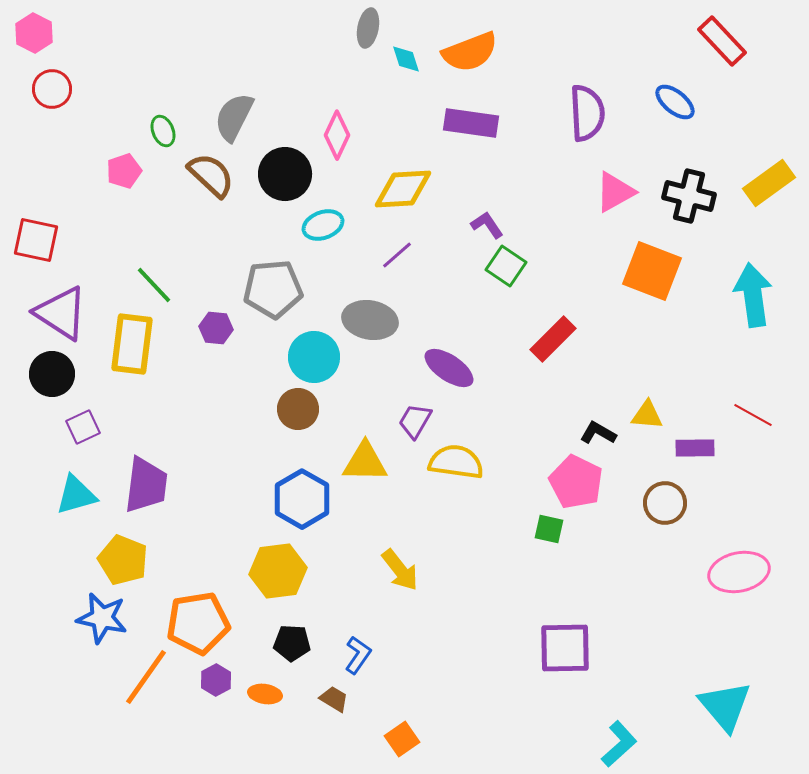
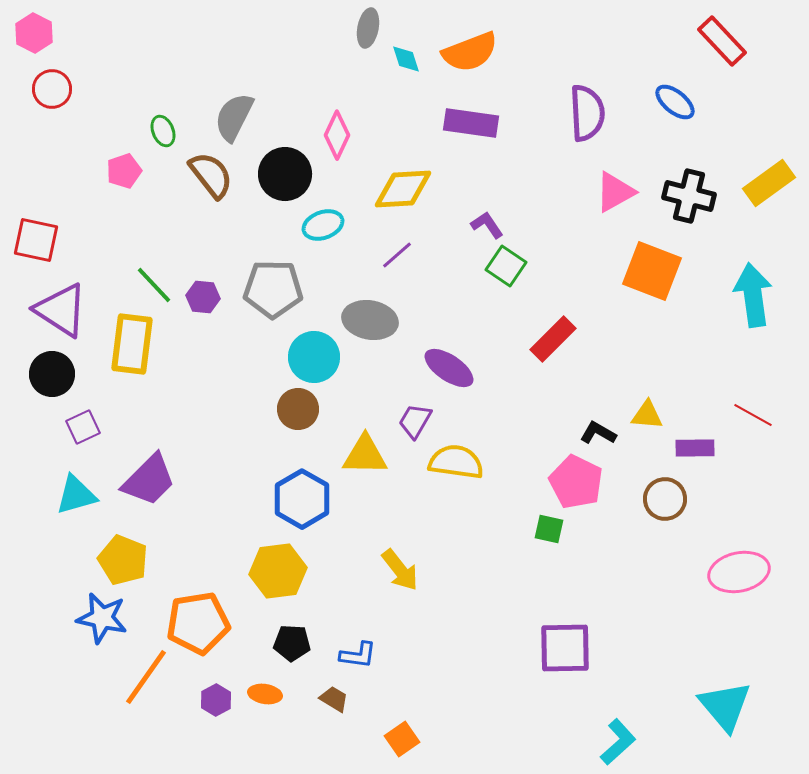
brown semicircle at (211, 175): rotated 9 degrees clockwise
gray pentagon at (273, 289): rotated 6 degrees clockwise
purple triangle at (61, 313): moved 3 px up
purple hexagon at (216, 328): moved 13 px left, 31 px up
yellow triangle at (365, 462): moved 7 px up
purple trapezoid at (146, 485): moved 3 px right, 5 px up; rotated 38 degrees clockwise
brown circle at (665, 503): moved 4 px up
blue L-shape at (358, 655): rotated 63 degrees clockwise
purple hexagon at (216, 680): moved 20 px down
cyan L-shape at (619, 744): moved 1 px left, 2 px up
